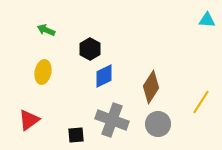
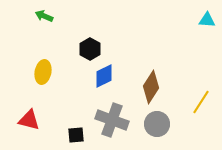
green arrow: moved 2 px left, 14 px up
red triangle: rotated 50 degrees clockwise
gray circle: moved 1 px left
